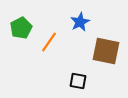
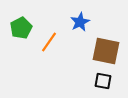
black square: moved 25 px right
